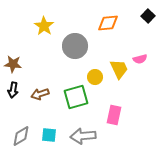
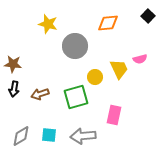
yellow star: moved 4 px right, 2 px up; rotated 18 degrees counterclockwise
black arrow: moved 1 px right, 1 px up
